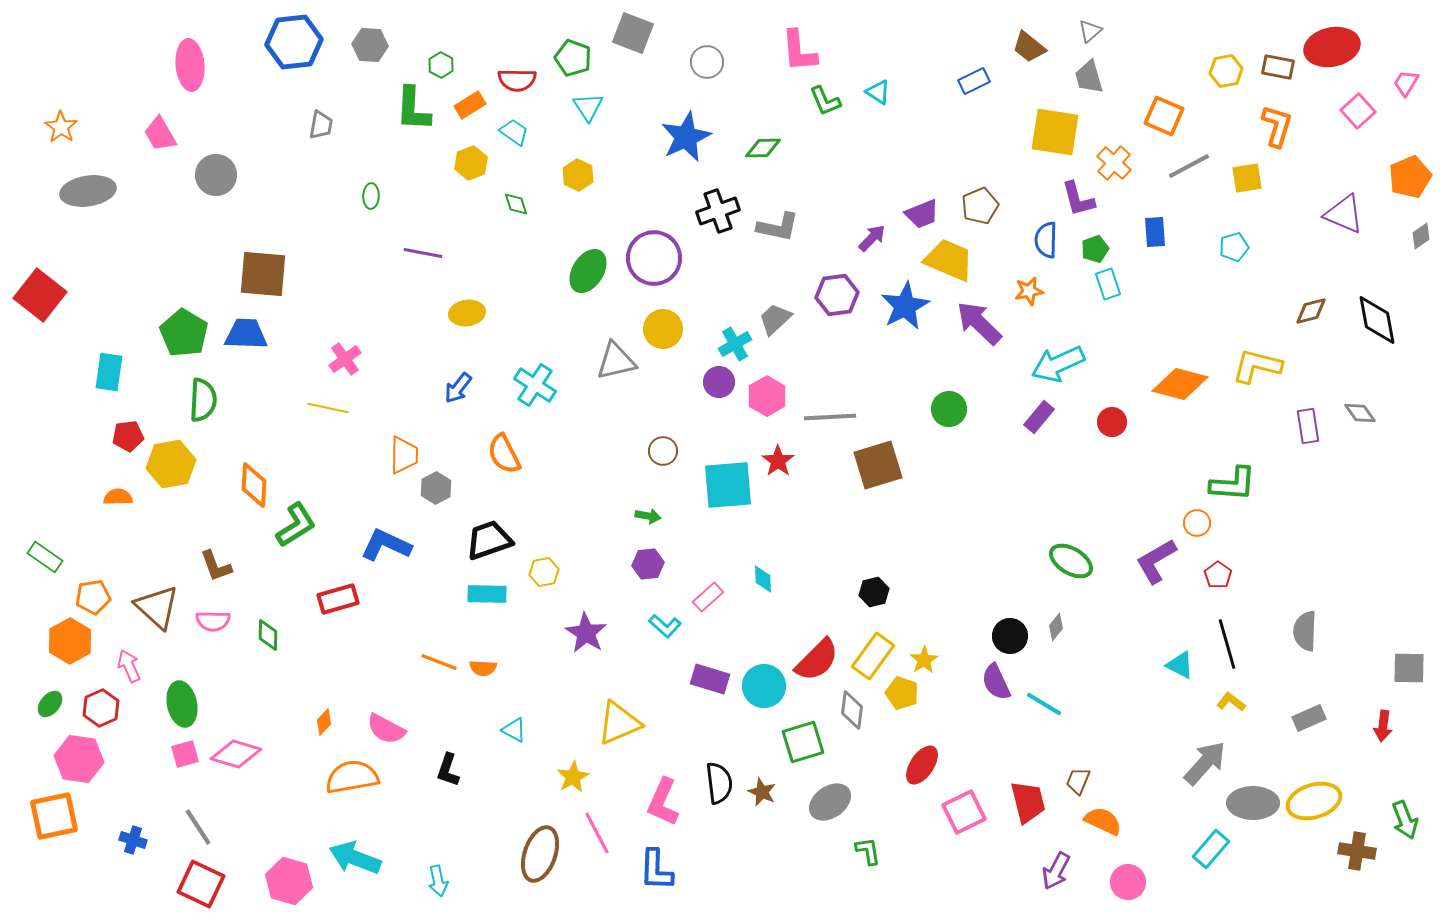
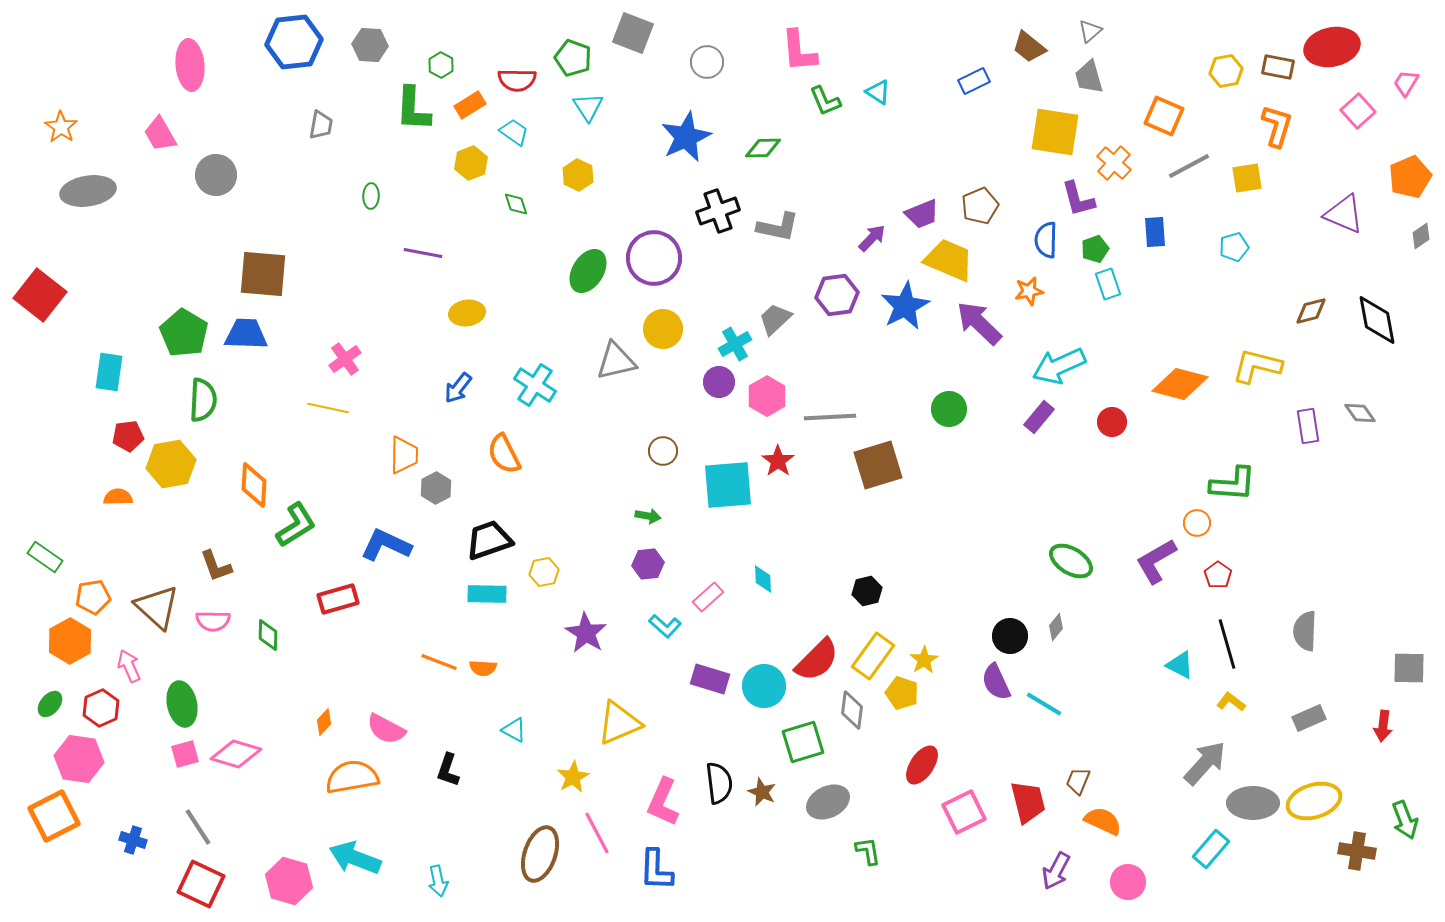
cyan arrow at (1058, 364): moved 1 px right, 2 px down
black hexagon at (874, 592): moved 7 px left, 1 px up
gray ellipse at (830, 802): moved 2 px left; rotated 9 degrees clockwise
orange square at (54, 816): rotated 15 degrees counterclockwise
